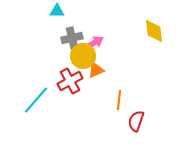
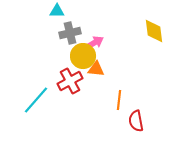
gray cross: moved 2 px left, 5 px up
orange triangle: moved 1 px up; rotated 30 degrees clockwise
red semicircle: rotated 30 degrees counterclockwise
